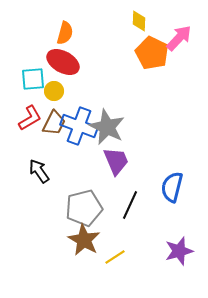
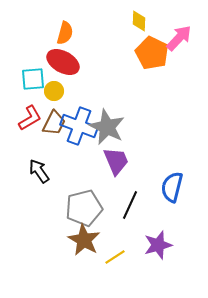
purple star: moved 21 px left, 6 px up
